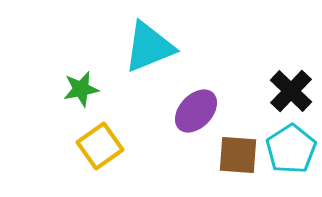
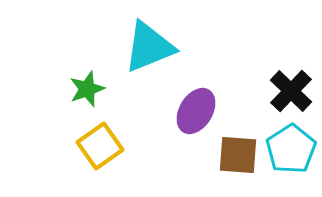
green star: moved 6 px right; rotated 9 degrees counterclockwise
purple ellipse: rotated 12 degrees counterclockwise
